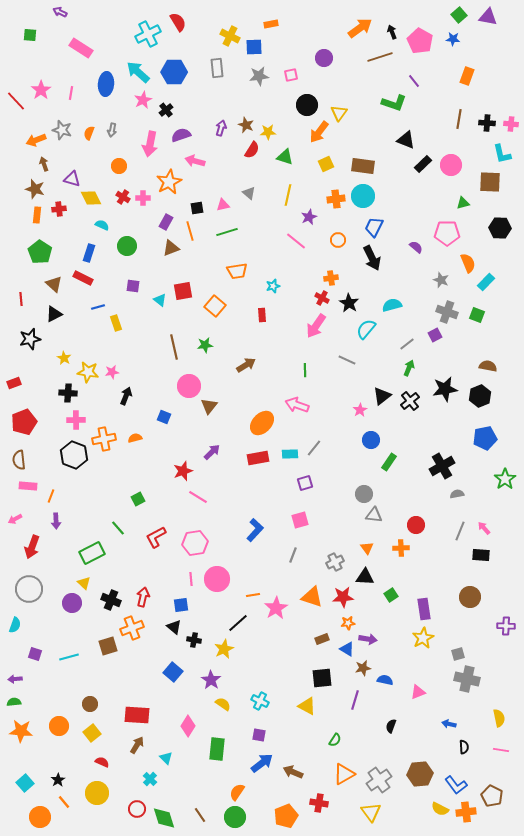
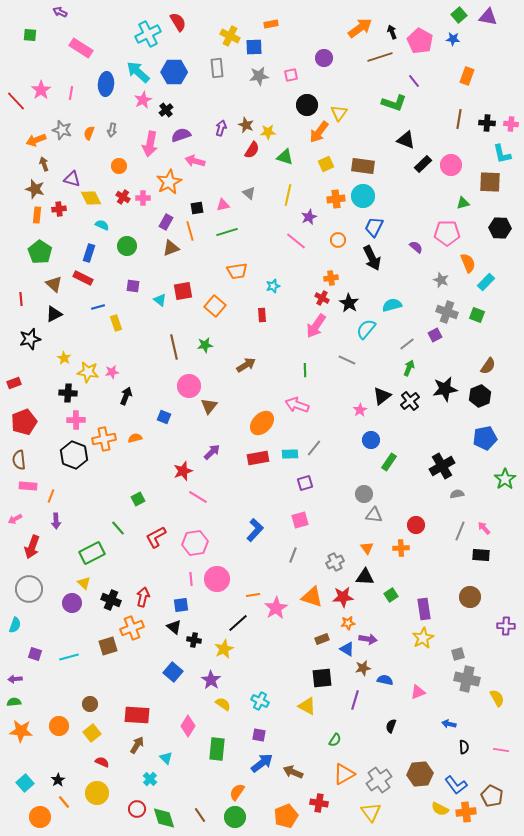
brown semicircle at (488, 366): rotated 114 degrees clockwise
yellow semicircle at (499, 718): moved 2 px left, 20 px up; rotated 18 degrees counterclockwise
